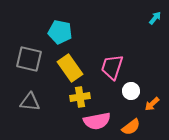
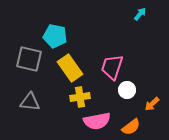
cyan arrow: moved 15 px left, 4 px up
cyan pentagon: moved 5 px left, 4 px down
white circle: moved 4 px left, 1 px up
